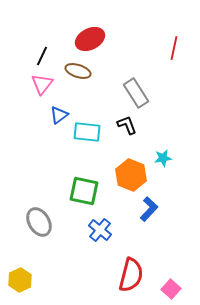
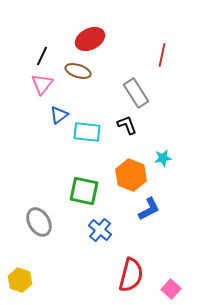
red line: moved 12 px left, 7 px down
blue L-shape: rotated 20 degrees clockwise
yellow hexagon: rotated 15 degrees counterclockwise
